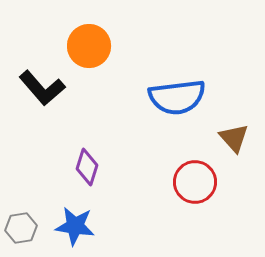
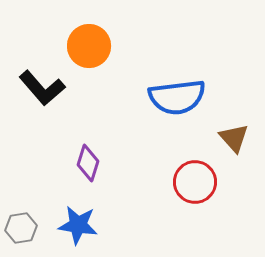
purple diamond: moved 1 px right, 4 px up
blue star: moved 3 px right, 1 px up
